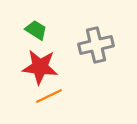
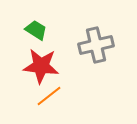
red star: moved 1 px right, 1 px up
orange line: rotated 12 degrees counterclockwise
